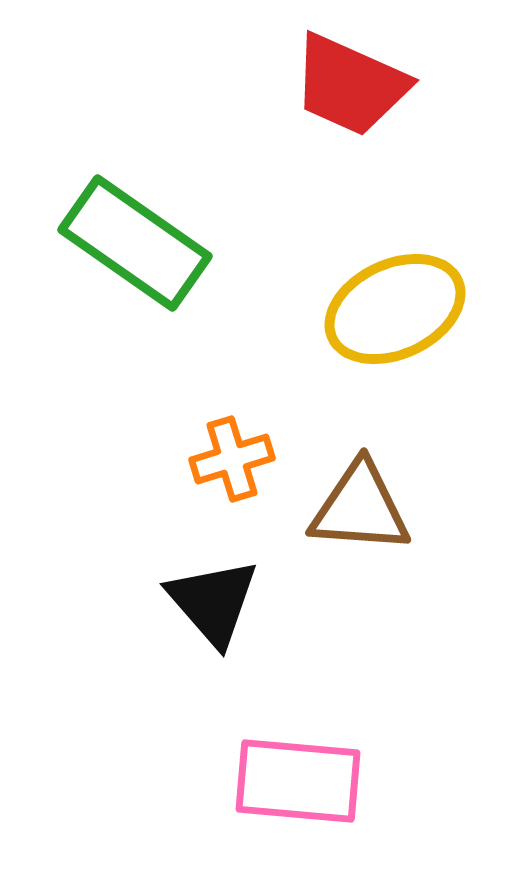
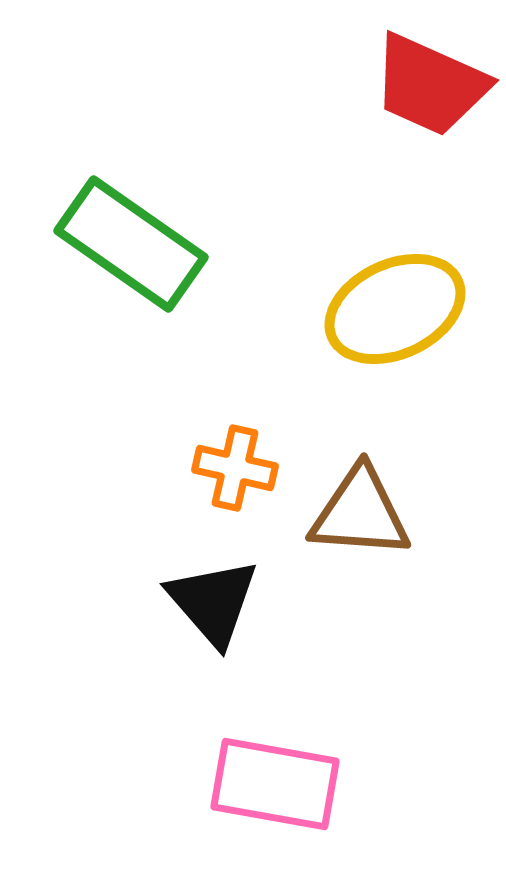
red trapezoid: moved 80 px right
green rectangle: moved 4 px left, 1 px down
orange cross: moved 3 px right, 9 px down; rotated 30 degrees clockwise
brown triangle: moved 5 px down
pink rectangle: moved 23 px left, 3 px down; rotated 5 degrees clockwise
